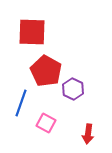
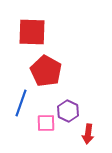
purple hexagon: moved 5 px left, 22 px down
pink square: rotated 30 degrees counterclockwise
